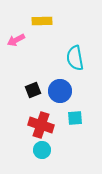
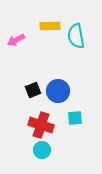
yellow rectangle: moved 8 px right, 5 px down
cyan semicircle: moved 1 px right, 22 px up
blue circle: moved 2 px left
